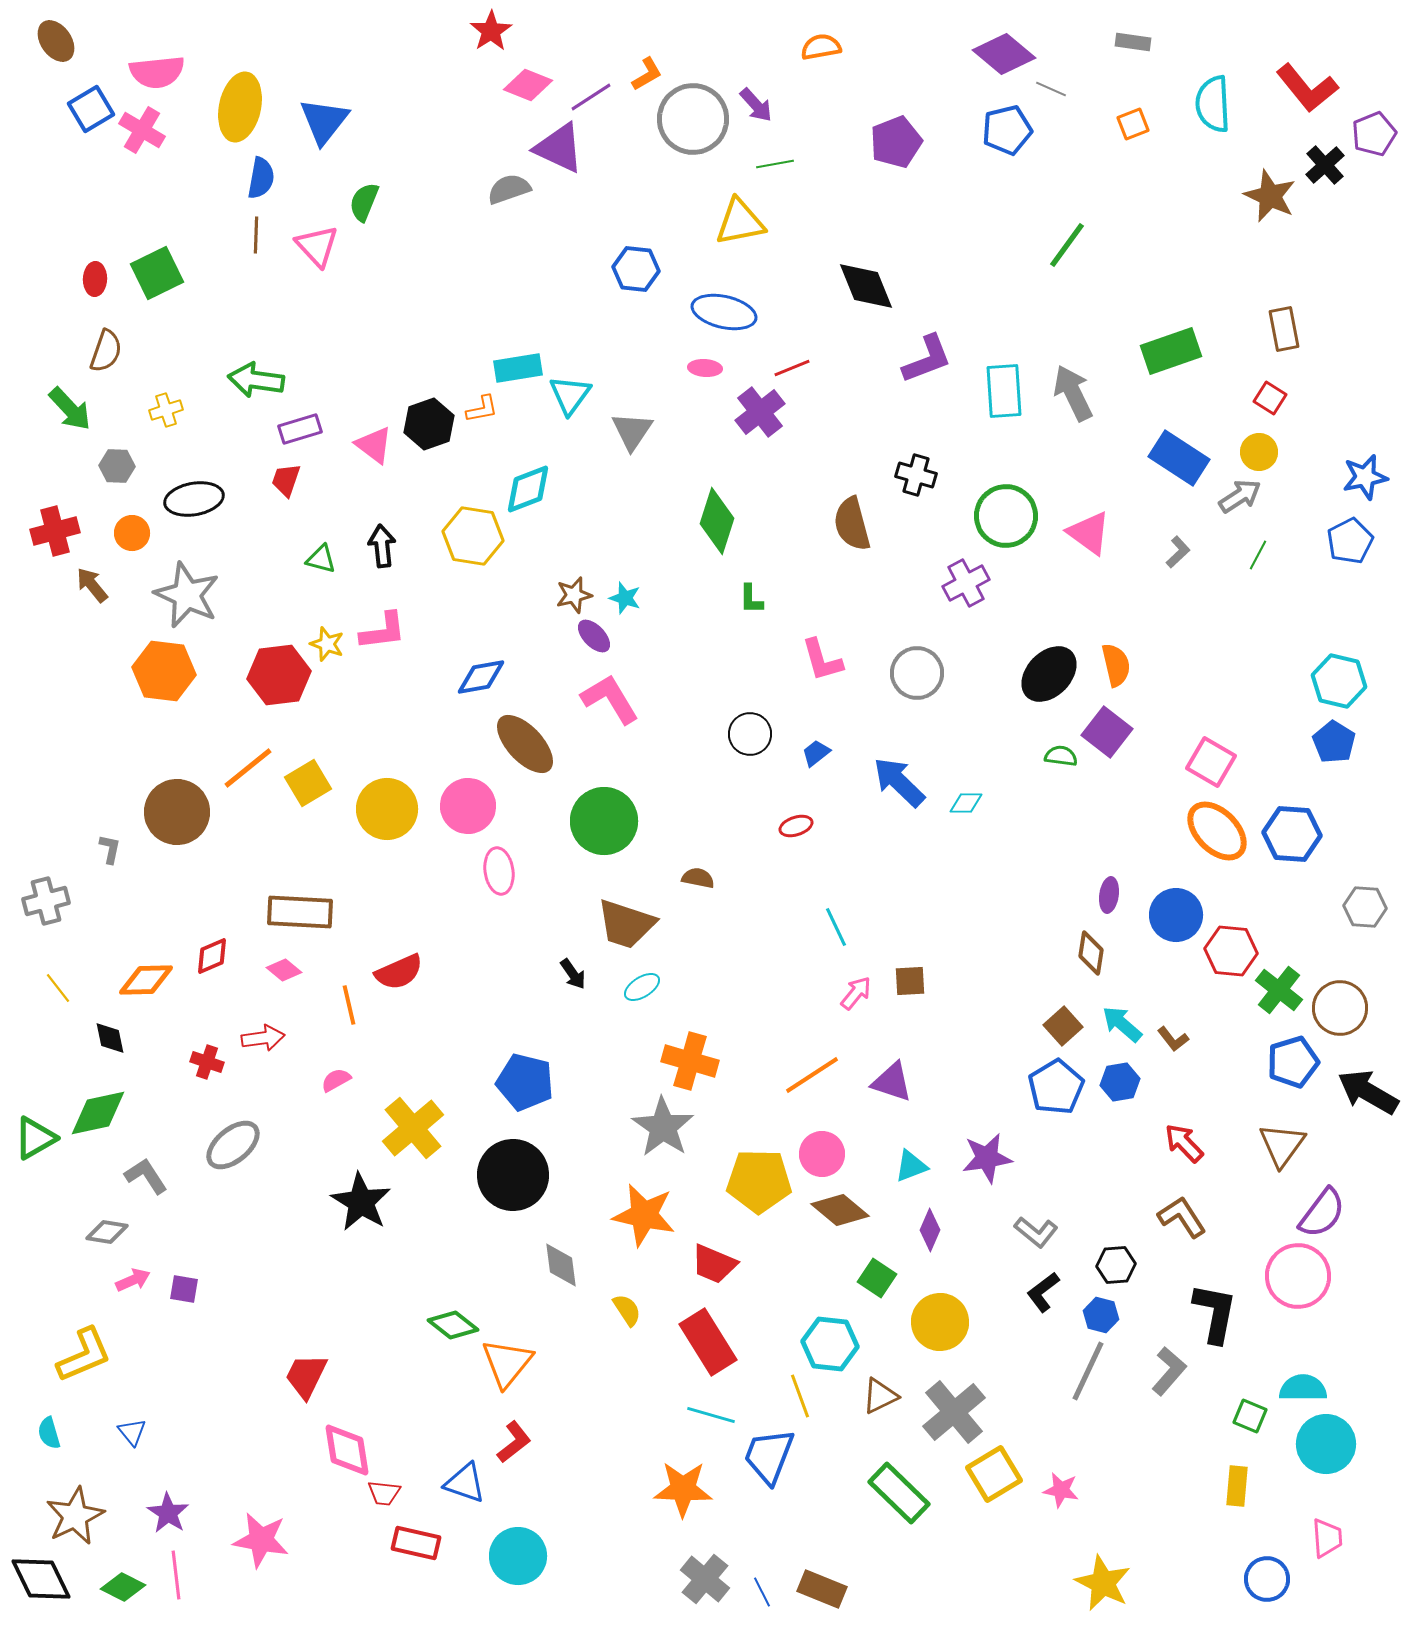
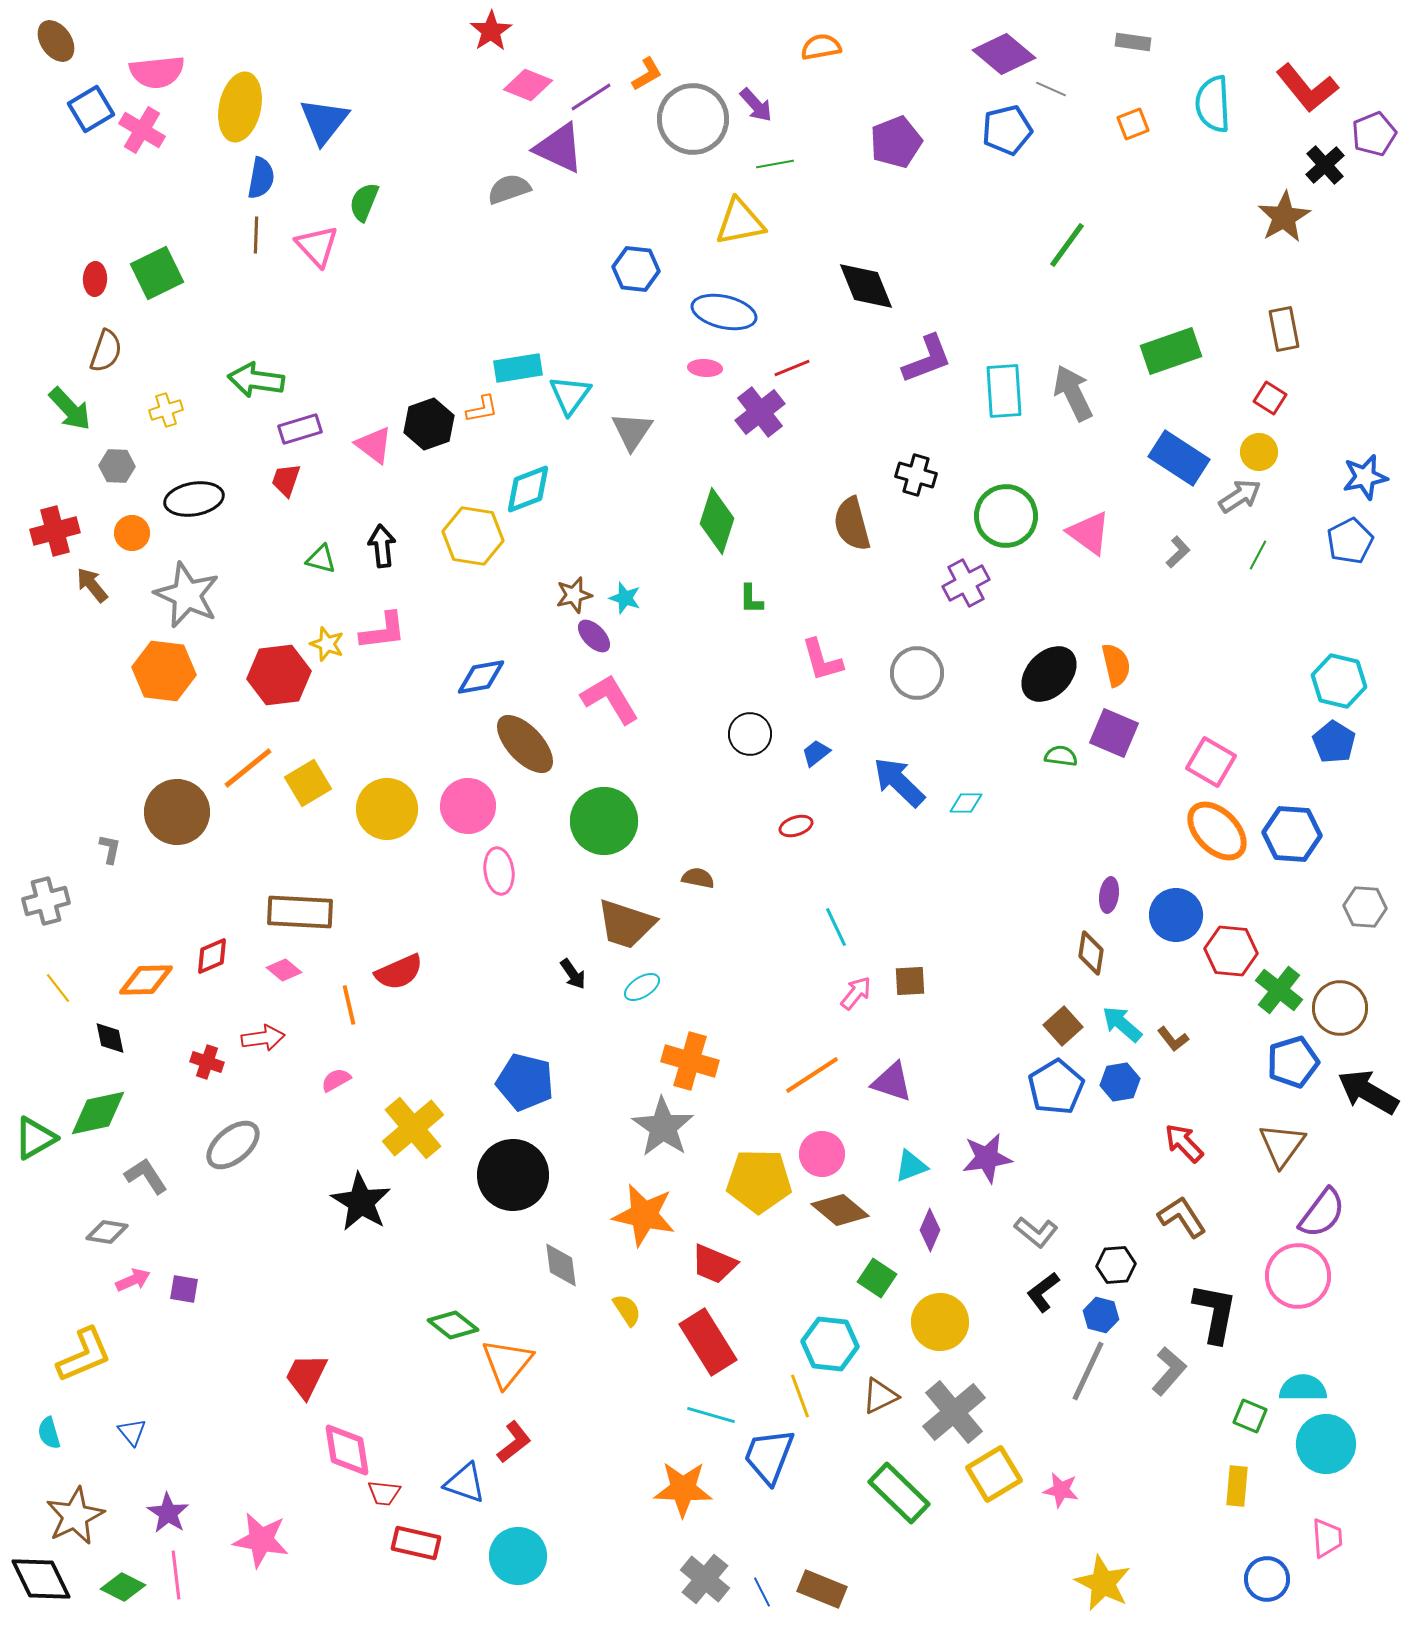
brown star at (1270, 196): moved 14 px right, 21 px down; rotated 18 degrees clockwise
purple square at (1107, 732): moved 7 px right, 1 px down; rotated 15 degrees counterclockwise
